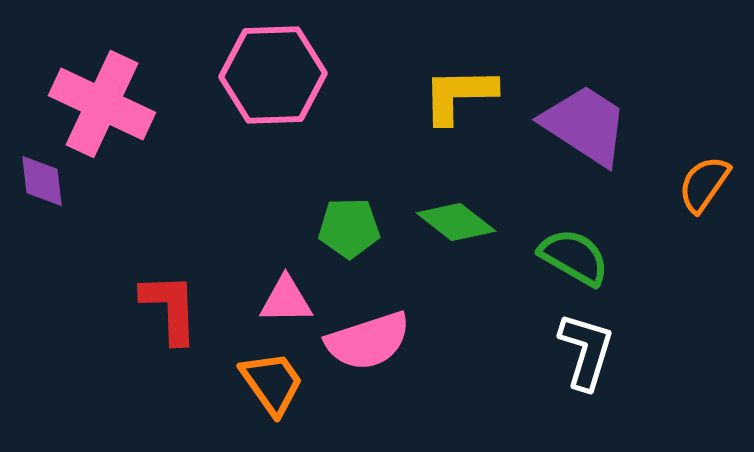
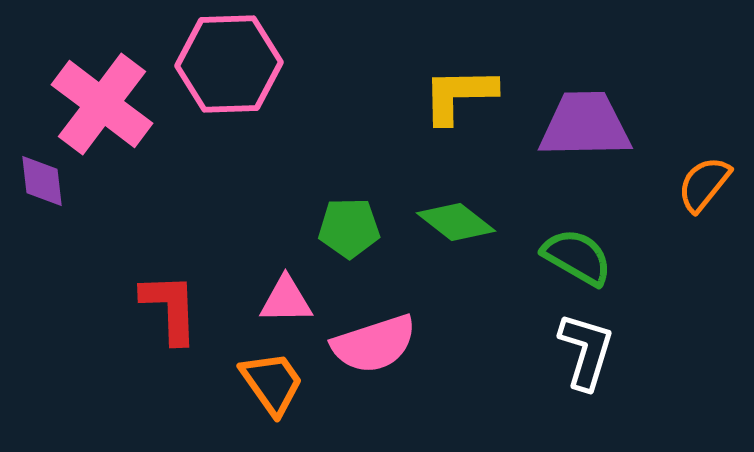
pink hexagon: moved 44 px left, 11 px up
pink cross: rotated 12 degrees clockwise
purple trapezoid: rotated 34 degrees counterclockwise
orange semicircle: rotated 4 degrees clockwise
green semicircle: moved 3 px right
pink semicircle: moved 6 px right, 3 px down
